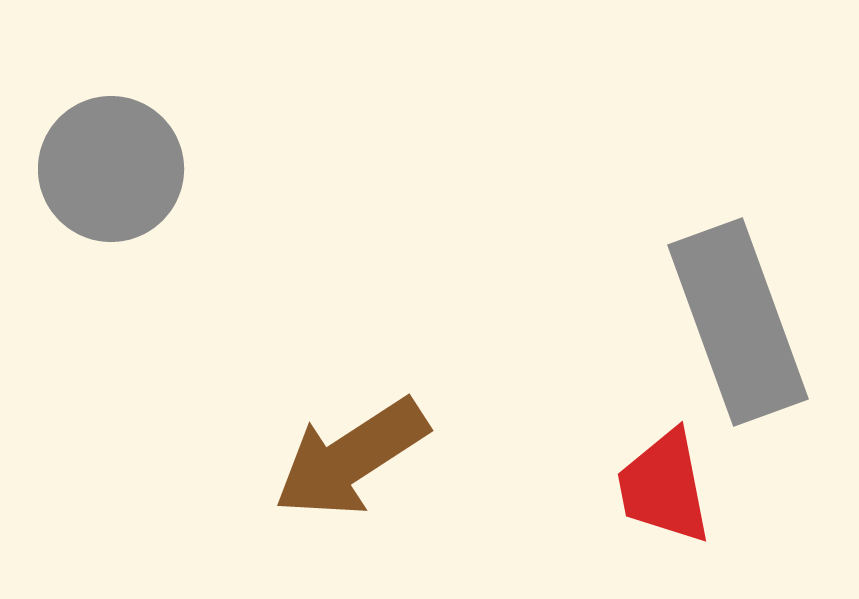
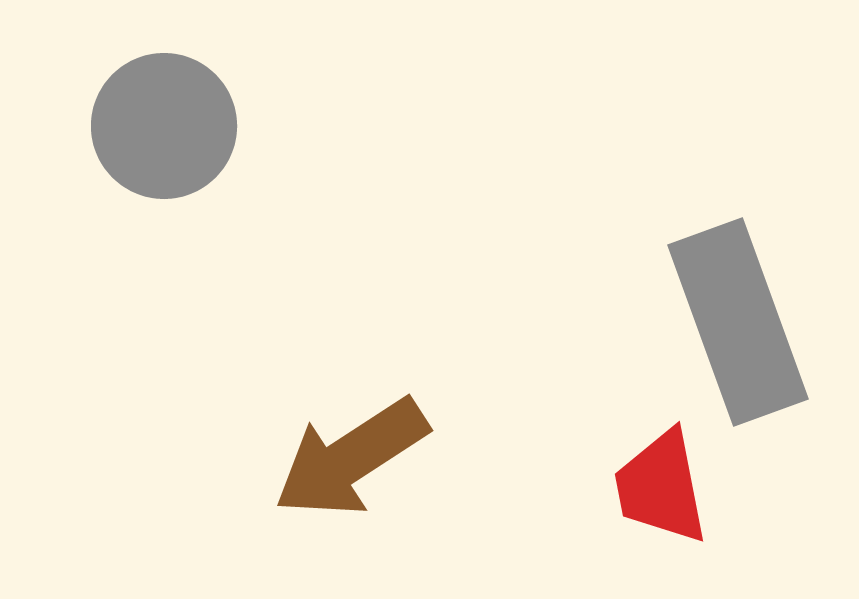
gray circle: moved 53 px right, 43 px up
red trapezoid: moved 3 px left
